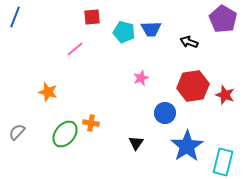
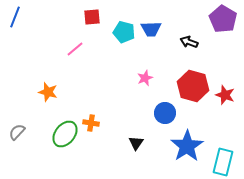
pink star: moved 4 px right
red hexagon: rotated 24 degrees clockwise
